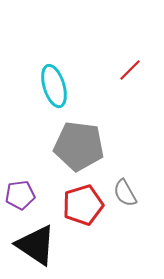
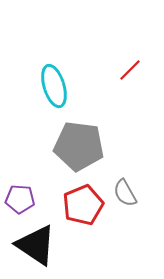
purple pentagon: moved 4 px down; rotated 12 degrees clockwise
red pentagon: rotated 6 degrees counterclockwise
